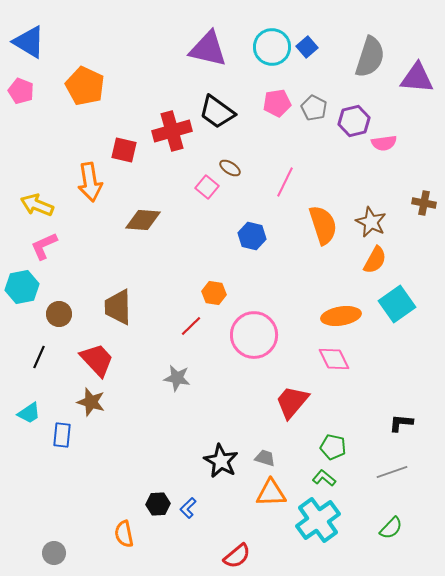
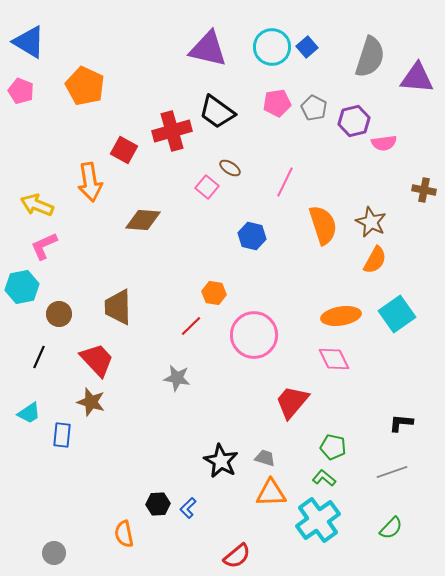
red square at (124, 150): rotated 16 degrees clockwise
brown cross at (424, 203): moved 13 px up
cyan square at (397, 304): moved 10 px down
